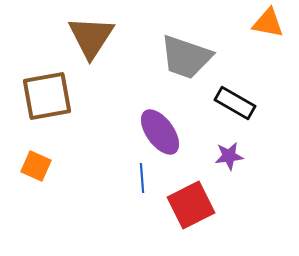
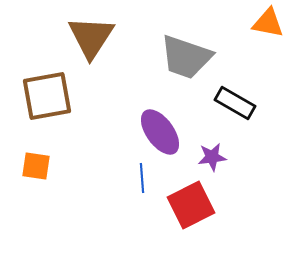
purple star: moved 17 px left, 1 px down
orange square: rotated 16 degrees counterclockwise
